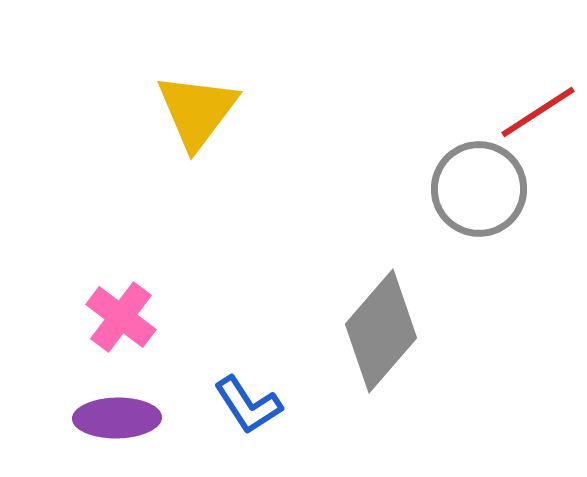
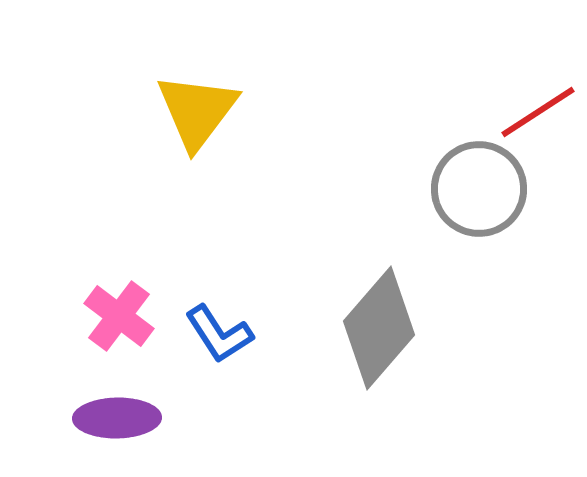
pink cross: moved 2 px left, 1 px up
gray diamond: moved 2 px left, 3 px up
blue L-shape: moved 29 px left, 71 px up
